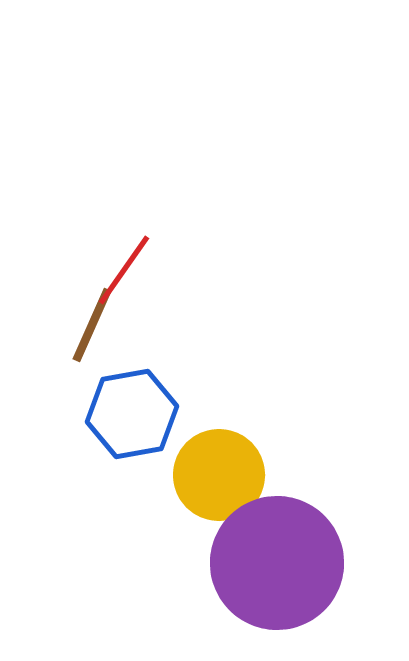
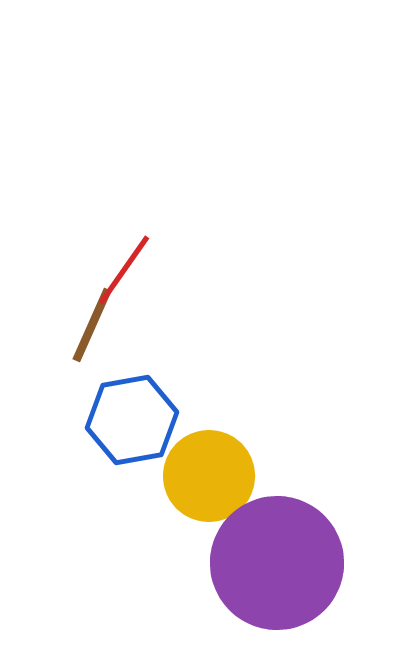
blue hexagon: moved 6 px down
yellow circle: moved 10 px left, 1 px down
